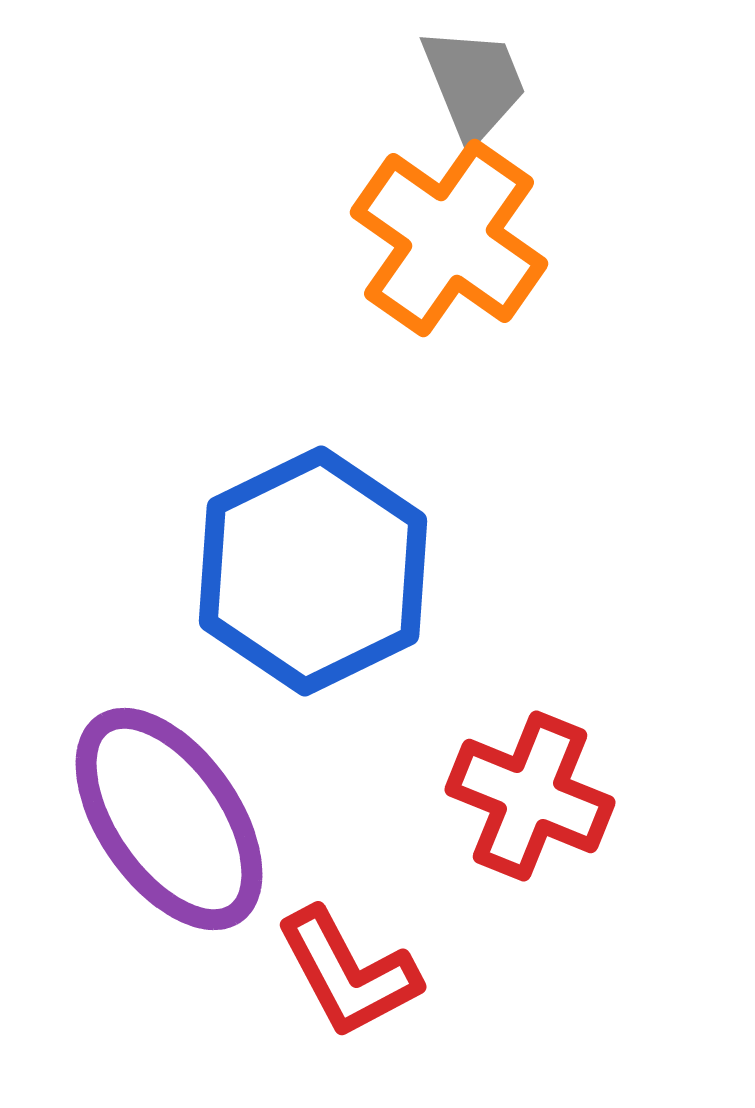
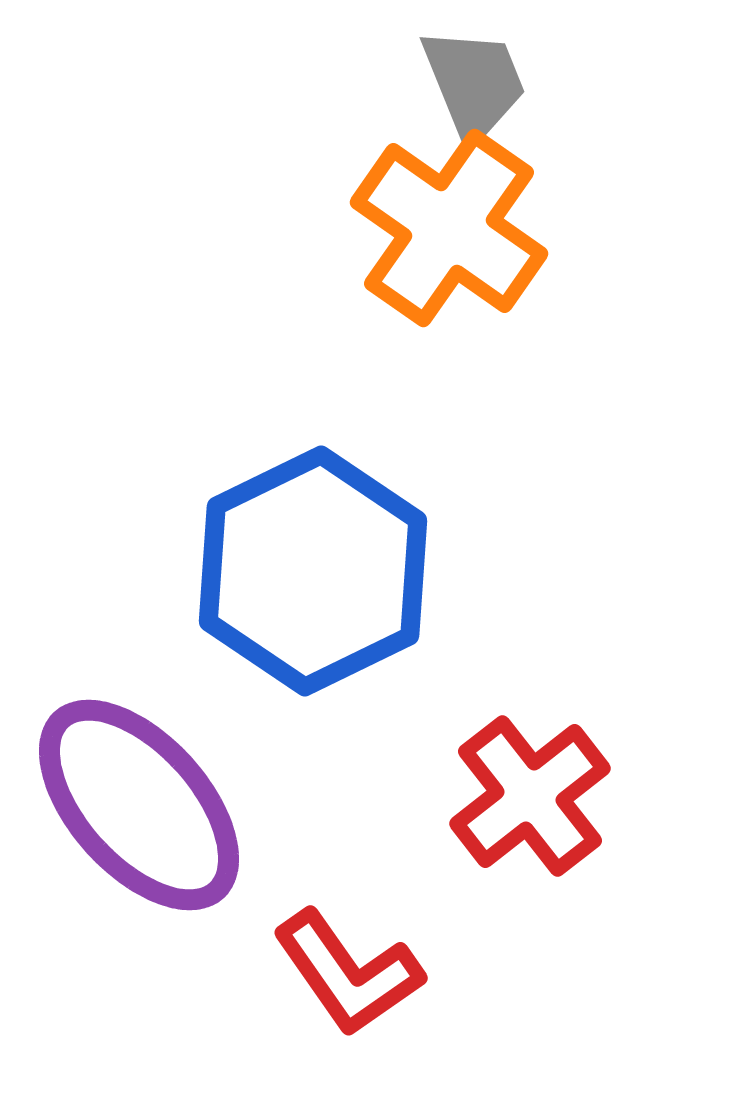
orange cross: moved 10 px up
red cross: rotated 30 degrees clockwise
purple ellipse: moved 30 px left, 14 px up; rotated 7 degrees counterclockwise
red L-shape: rotated 7 degrees counterclockwise
